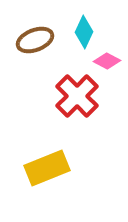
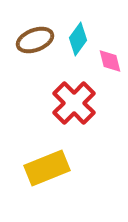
cyan diamond: moved 6 px left, 7 px down; rotated 12 degrees clockwise
pink diamond: moved 3 px right; rotated 48 degrees clockwise
red cross: moved 3 px left, 7 px down
